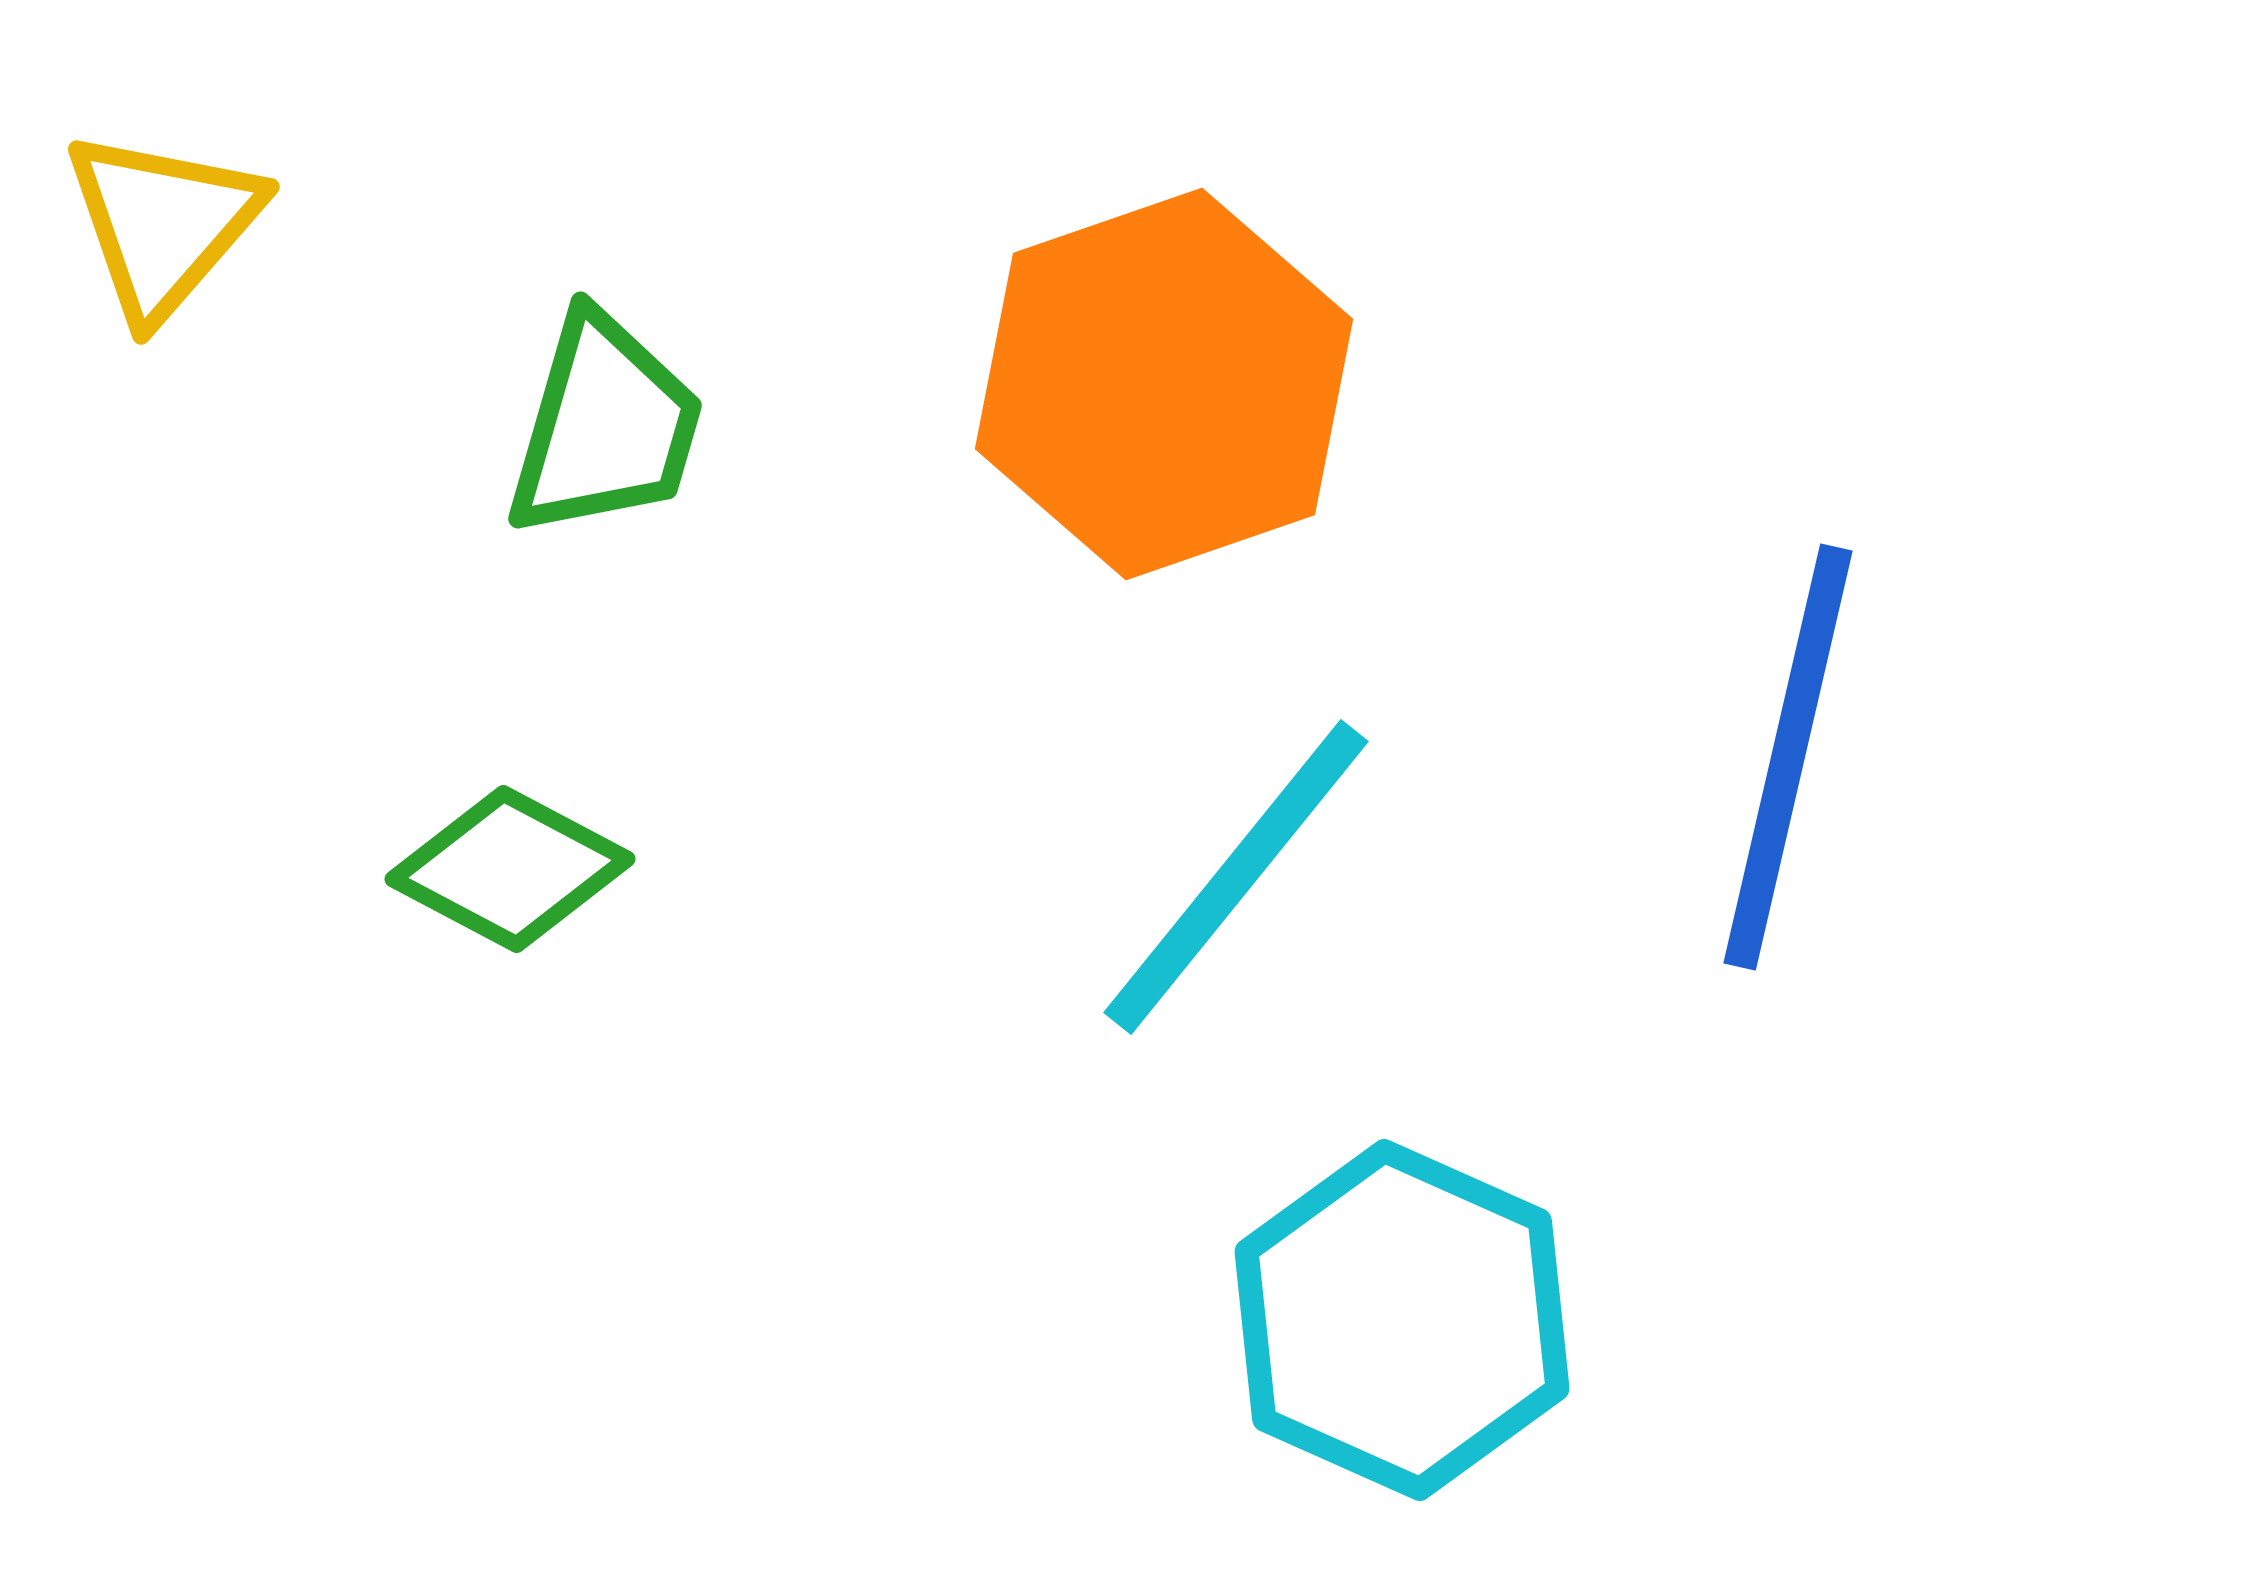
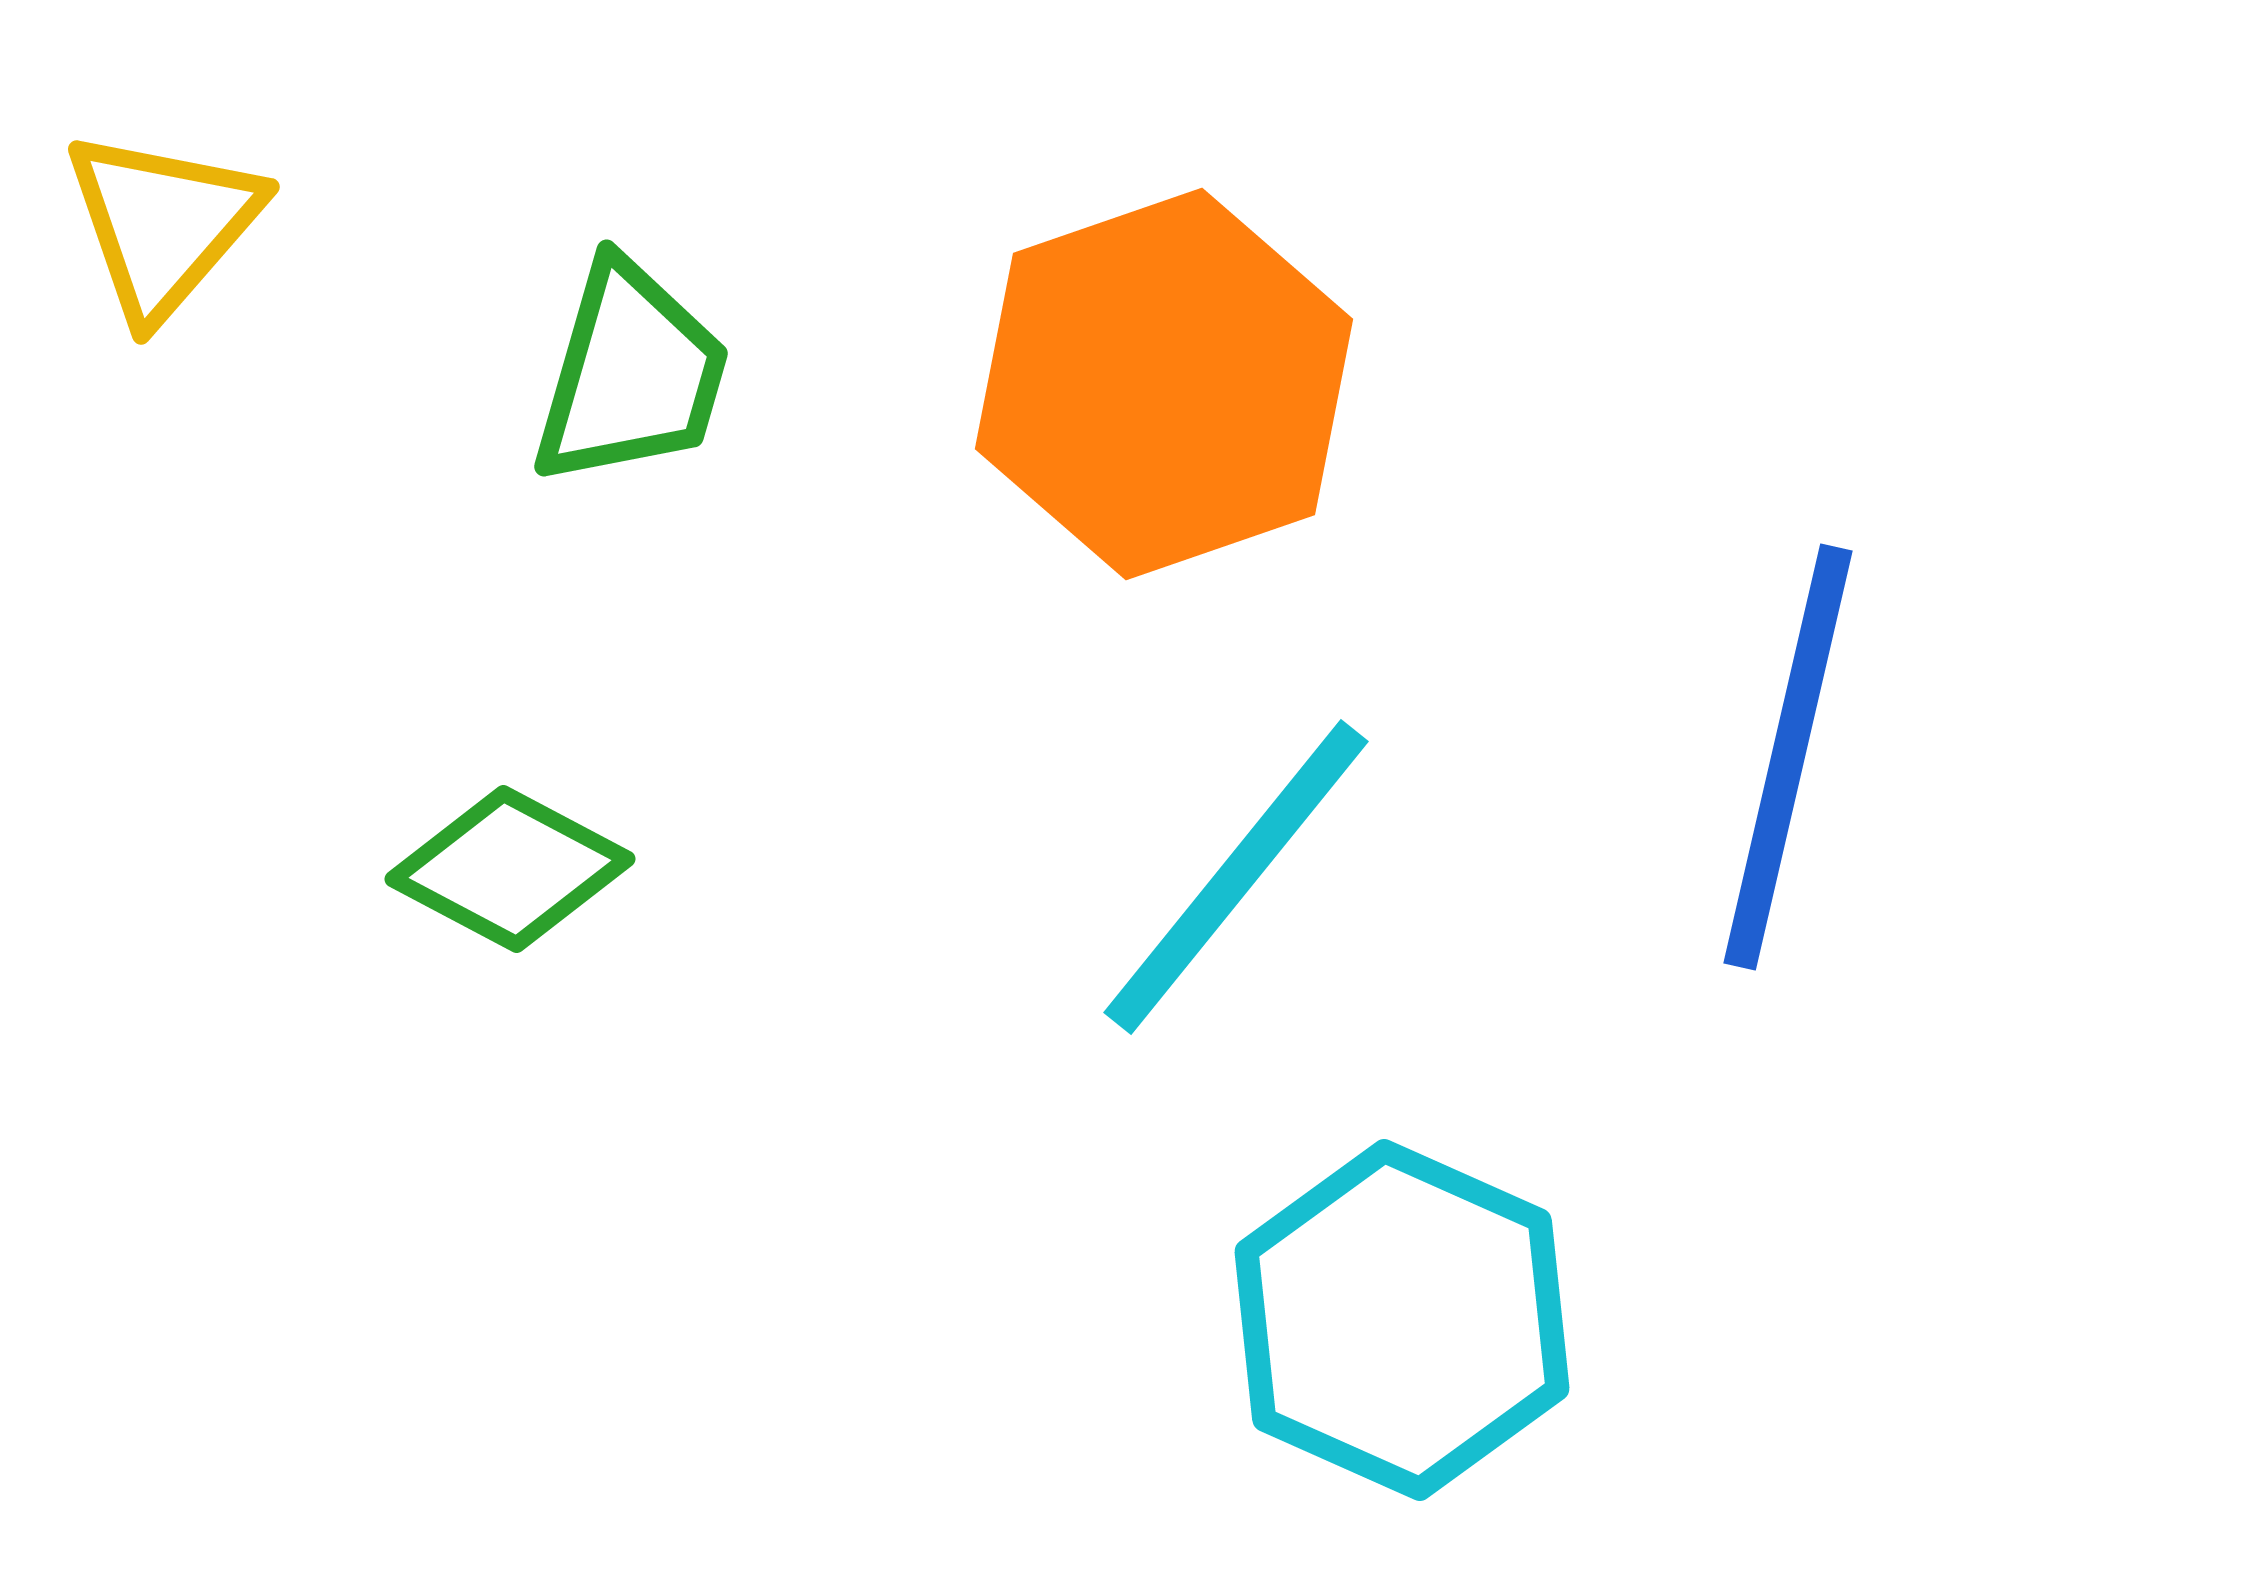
green trapezoid: moved 26 px right, 52 px up
